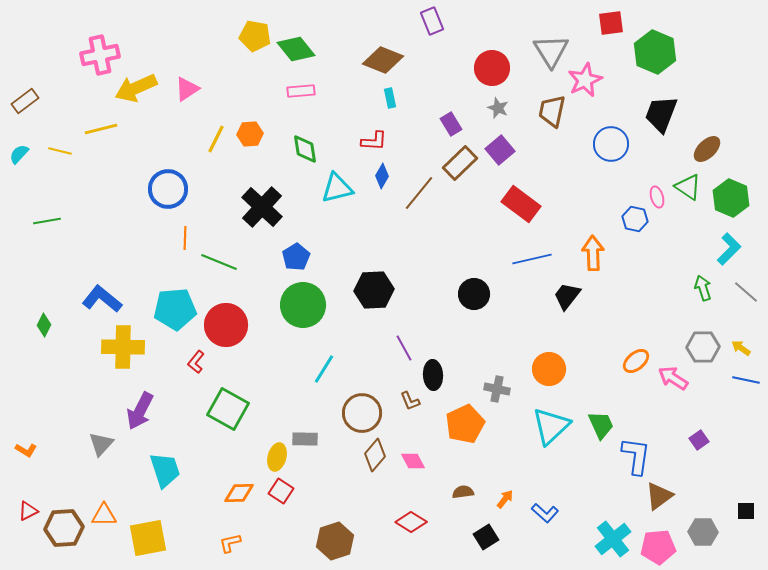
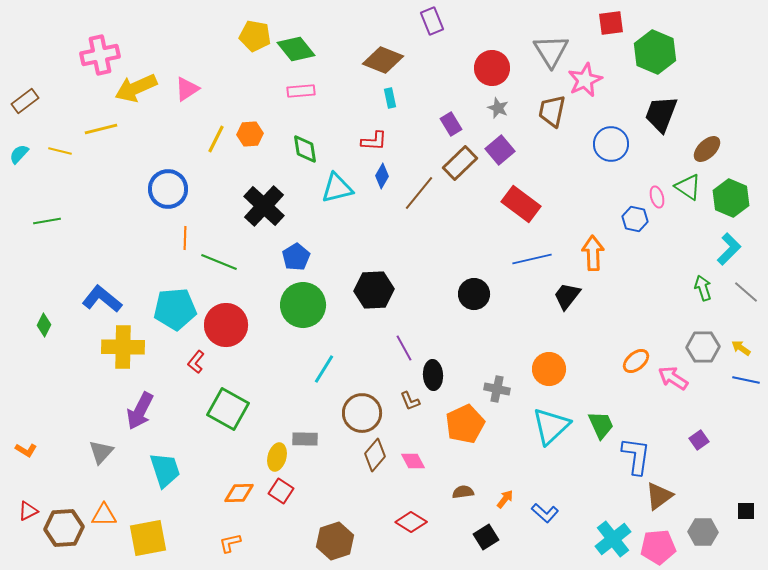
black cross at (262, 207): moved 2 px right, 1 px up
gray triangle at (101, 444): moved 8 px down
